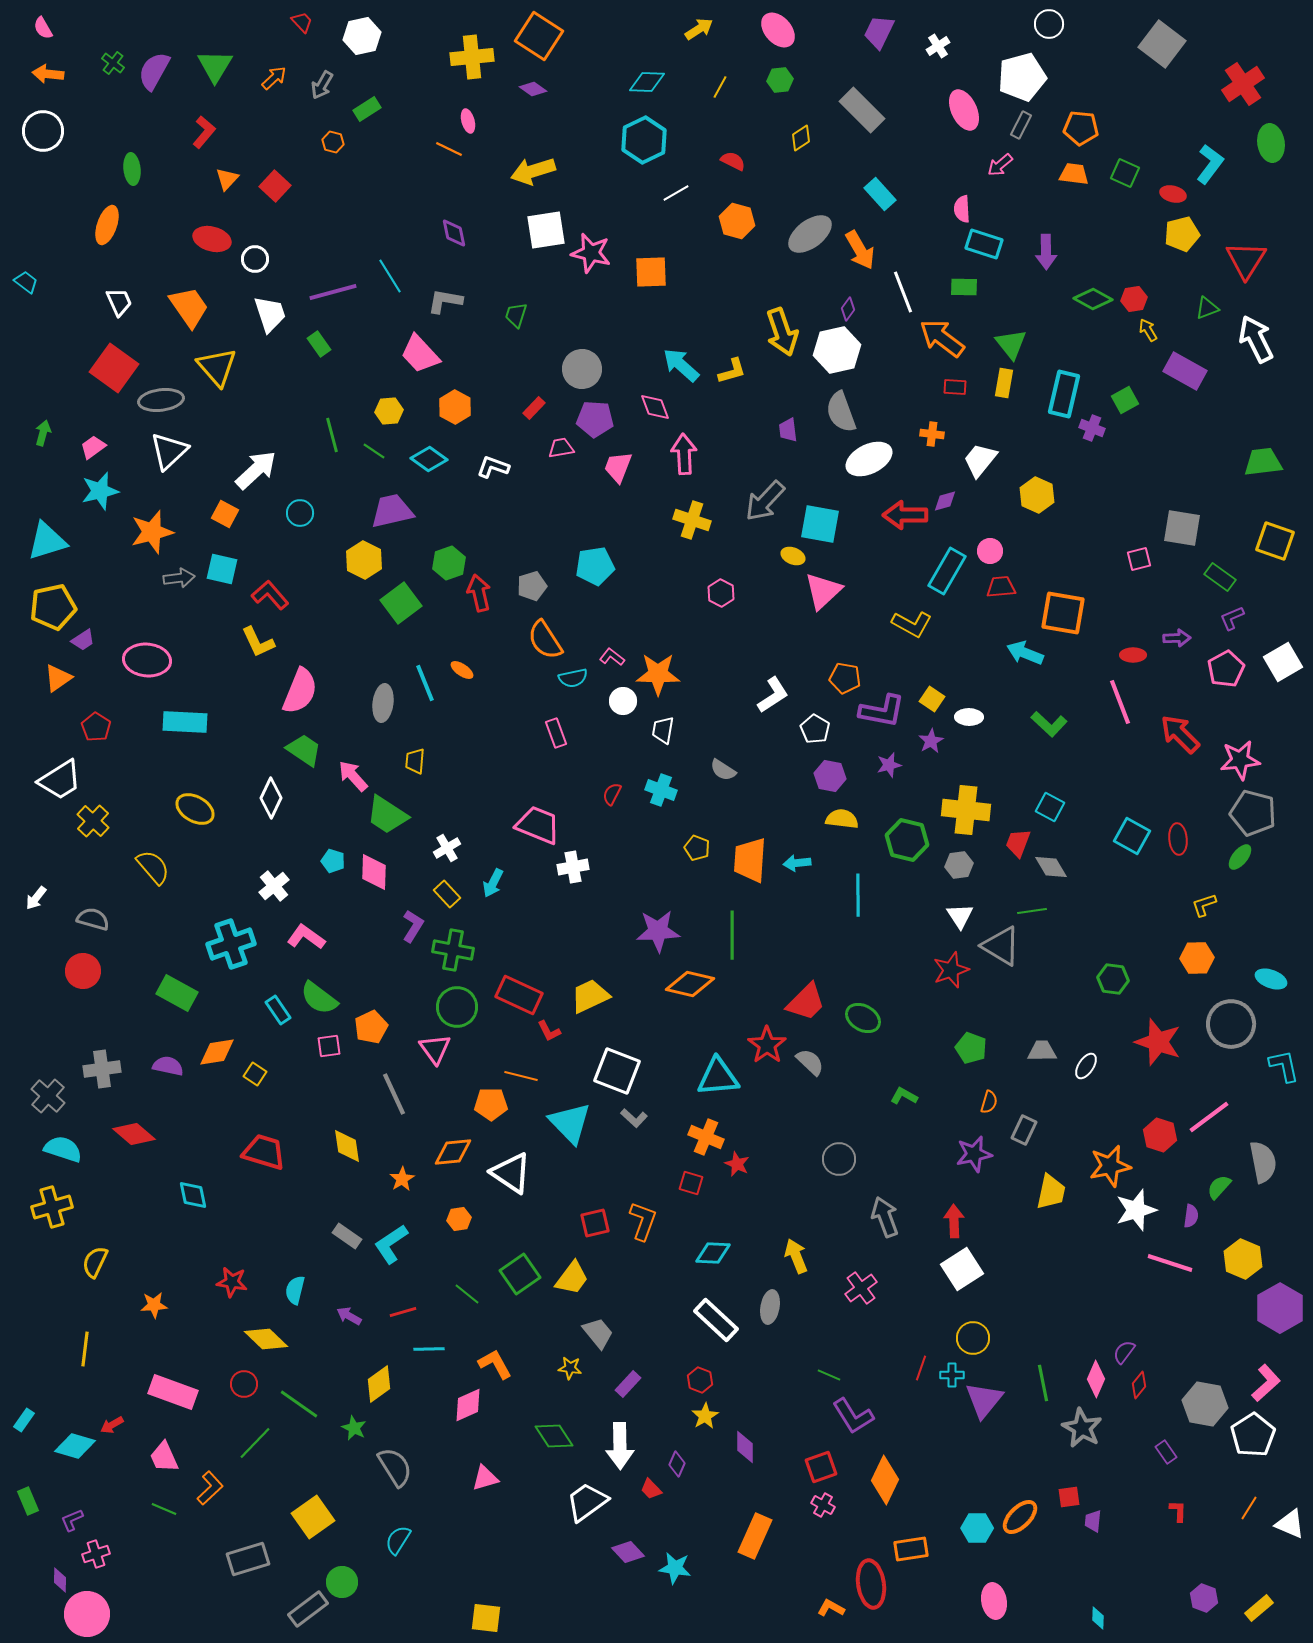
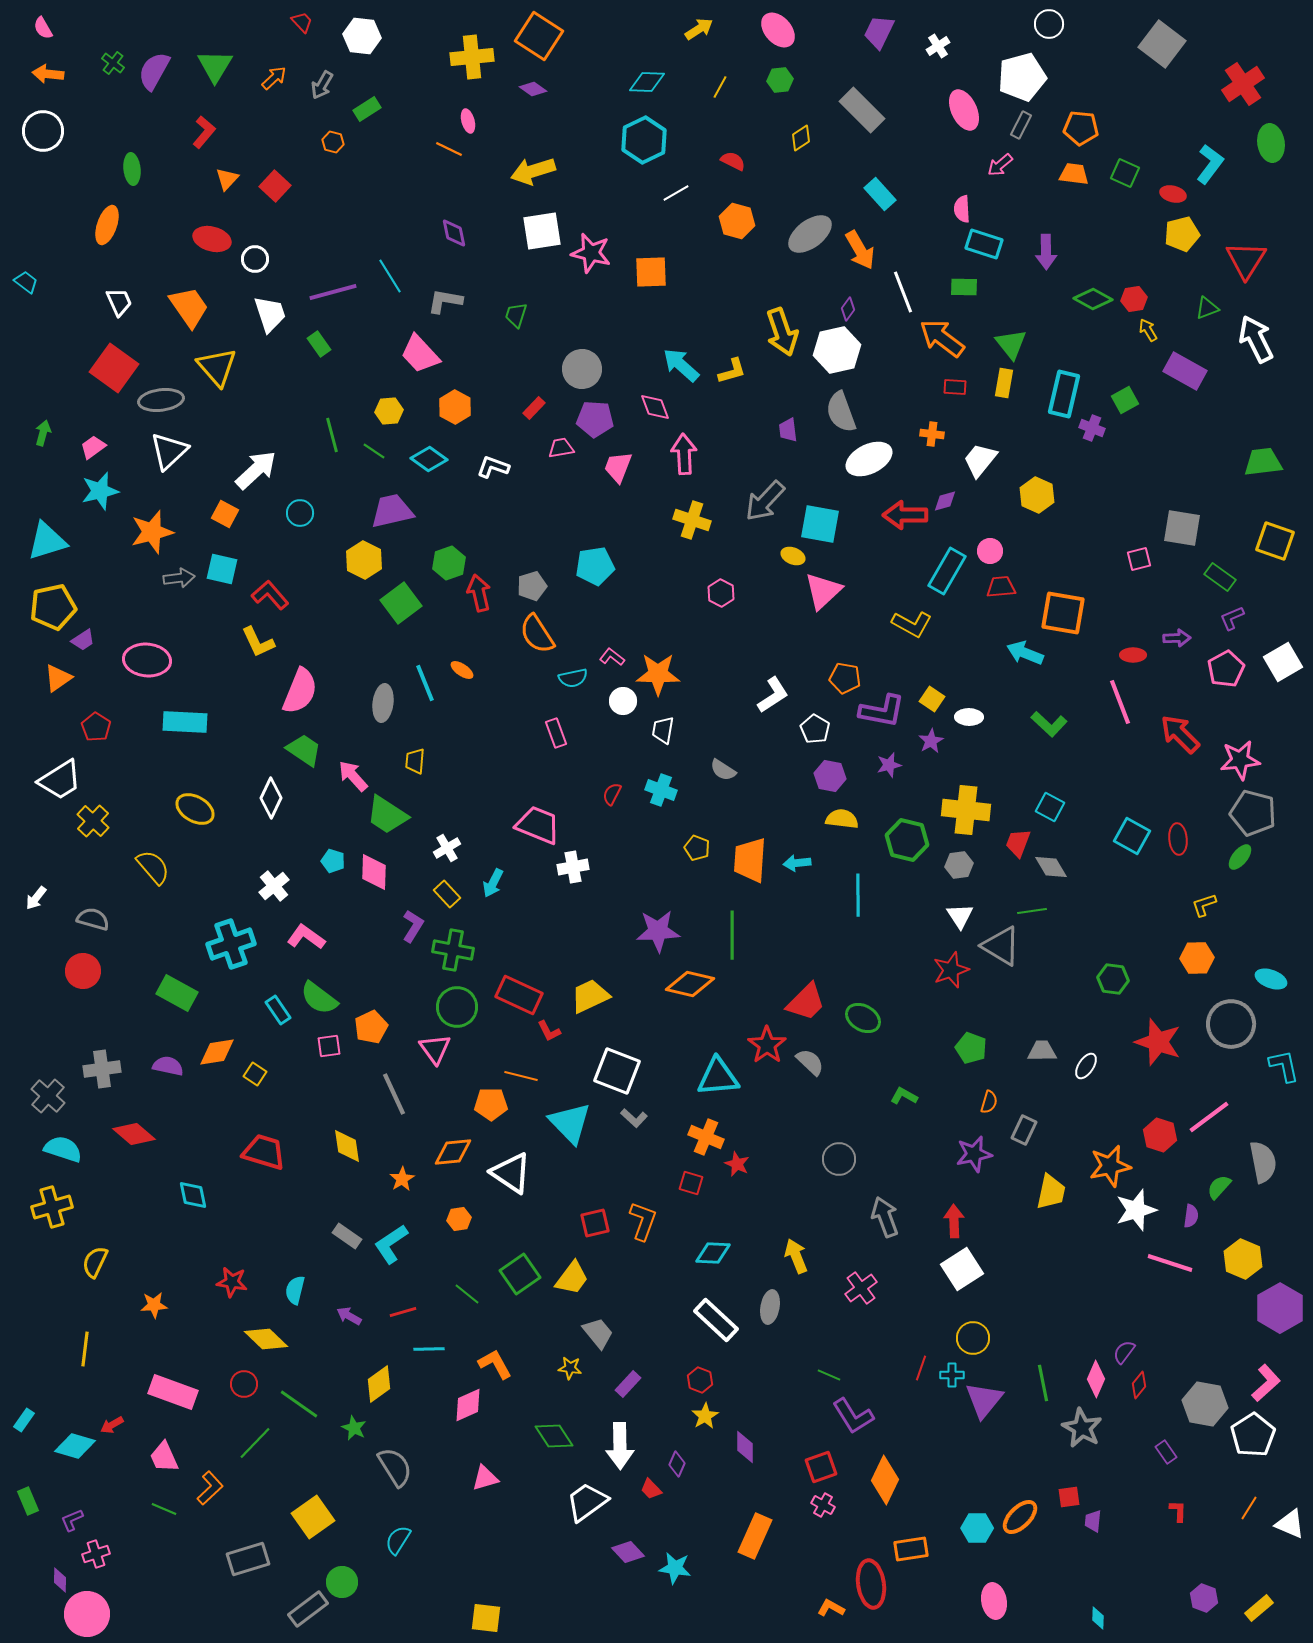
white hexagon at (362, 36): rotated 18 degrees clockwise
white square at (546, 230): moved 4 px left, 1 px down
orange semicircle at (545, 640): moved 8 px left, 6 px up
